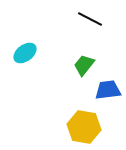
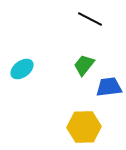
cyan ellipse: moved 3 px left, 16 px down
blue trapezoid: moved 1 px right, 3 px up
yellow hexagon: rotated 12 degrees counterclockwise
